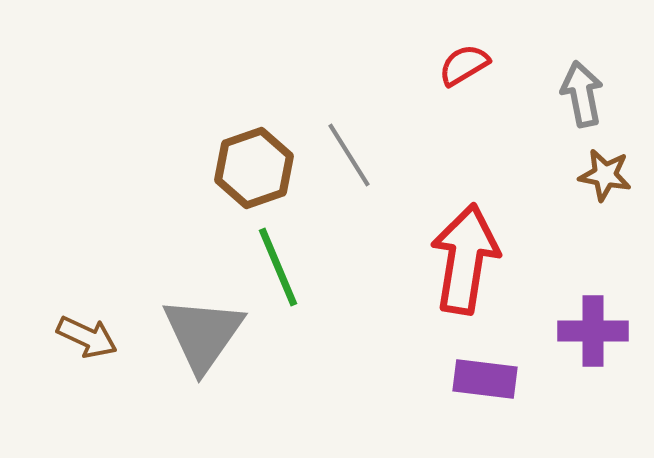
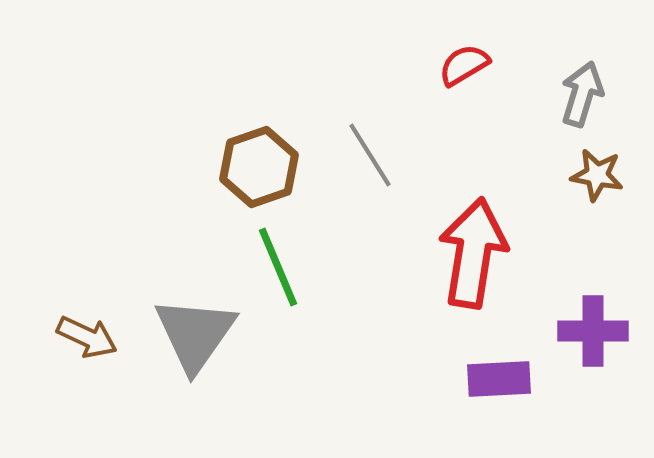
gray arrow: rotated 28 degrees clockwise
gray line: moved 21 px right
brown hexagon: moved 5 px right, 1 px up
brown star: moved 8 px left
red arrow: moved 8 px right, 6 px up
gray triangle: moved 8 px left
purple rectangle: moved 14 px right; rotated 10 degrees counterclockwise
